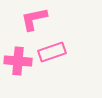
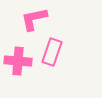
pink rectangle: rotated 52 degrees counterclockwise
